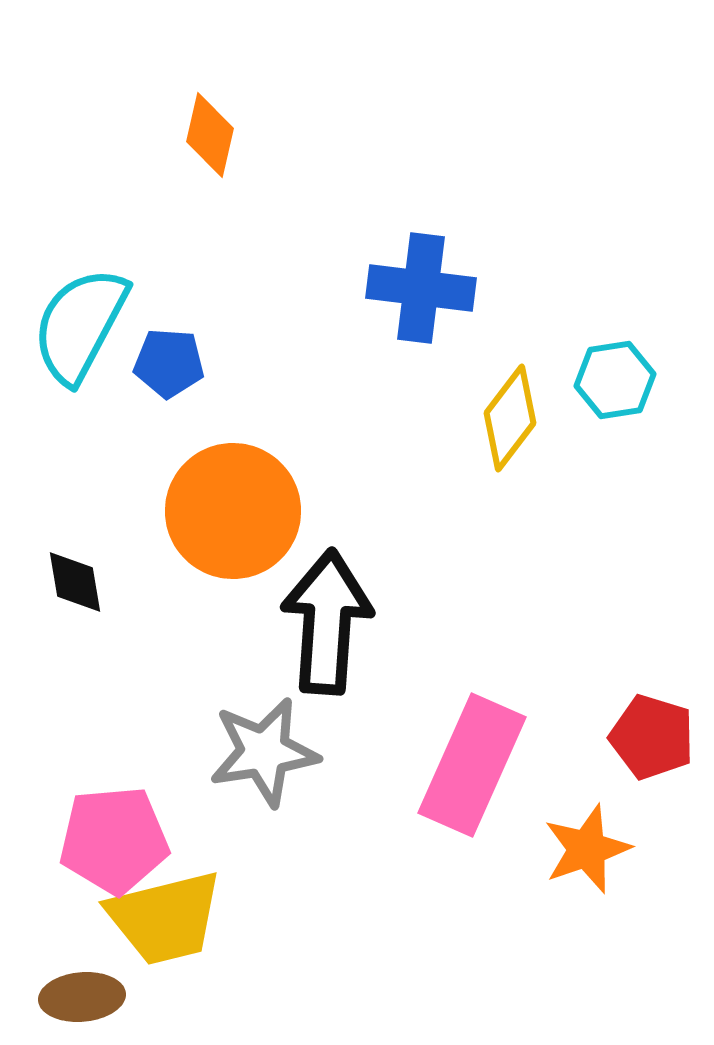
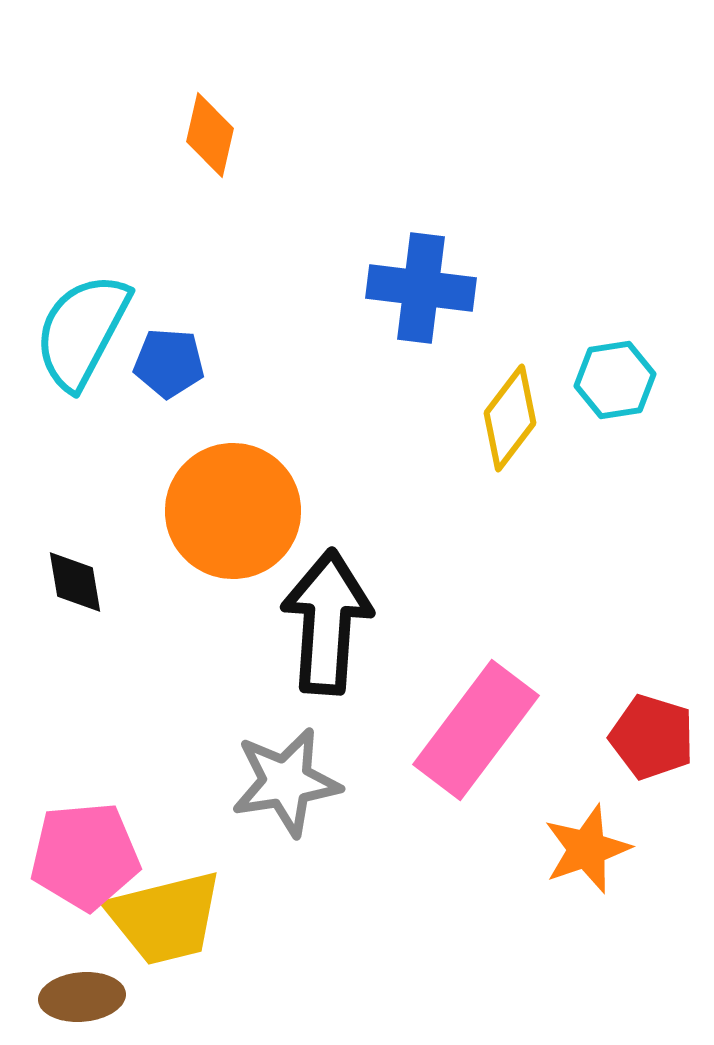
cyan semicircle: moved 2 px right, 6 px down
gray star: moved 22 px right, 30 px down
pink rectangle: moved 4 px right, 35 px up; rotated 13 degrees clockwise
pink pentagon: moved 29 px left, 16 px down
